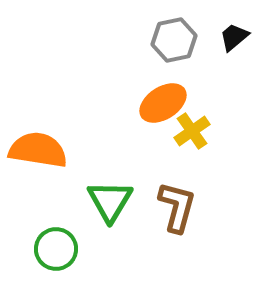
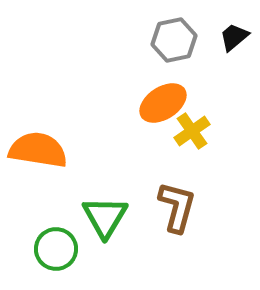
green triangle: moved 5 px left, 16 px down
